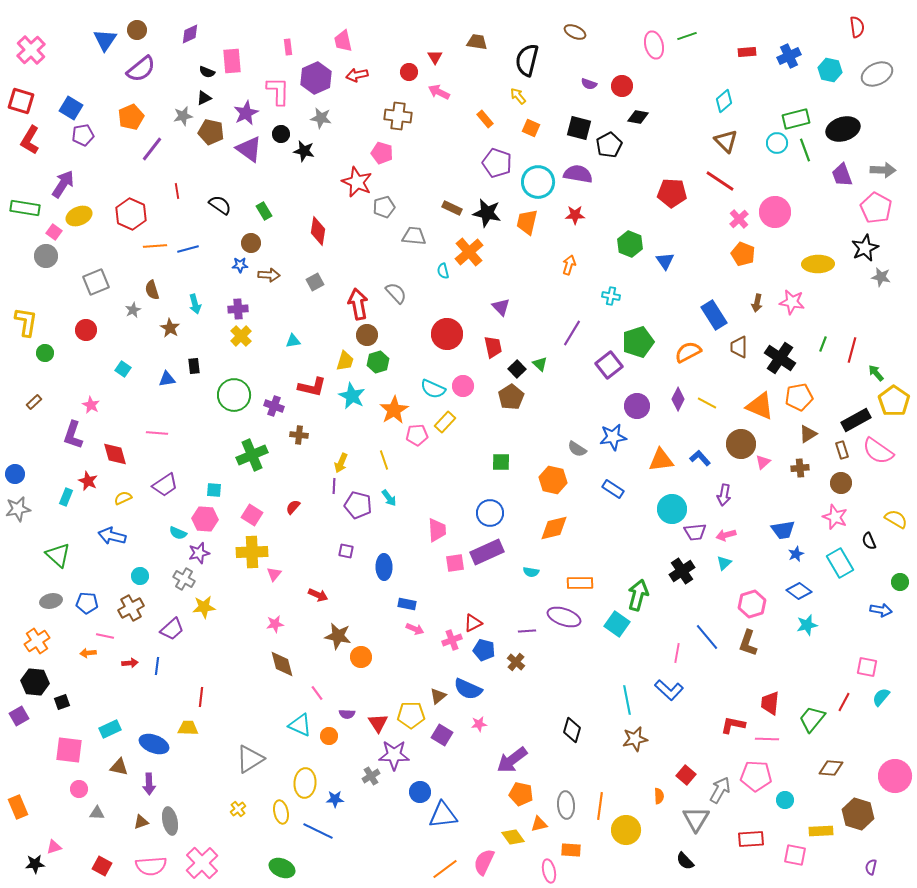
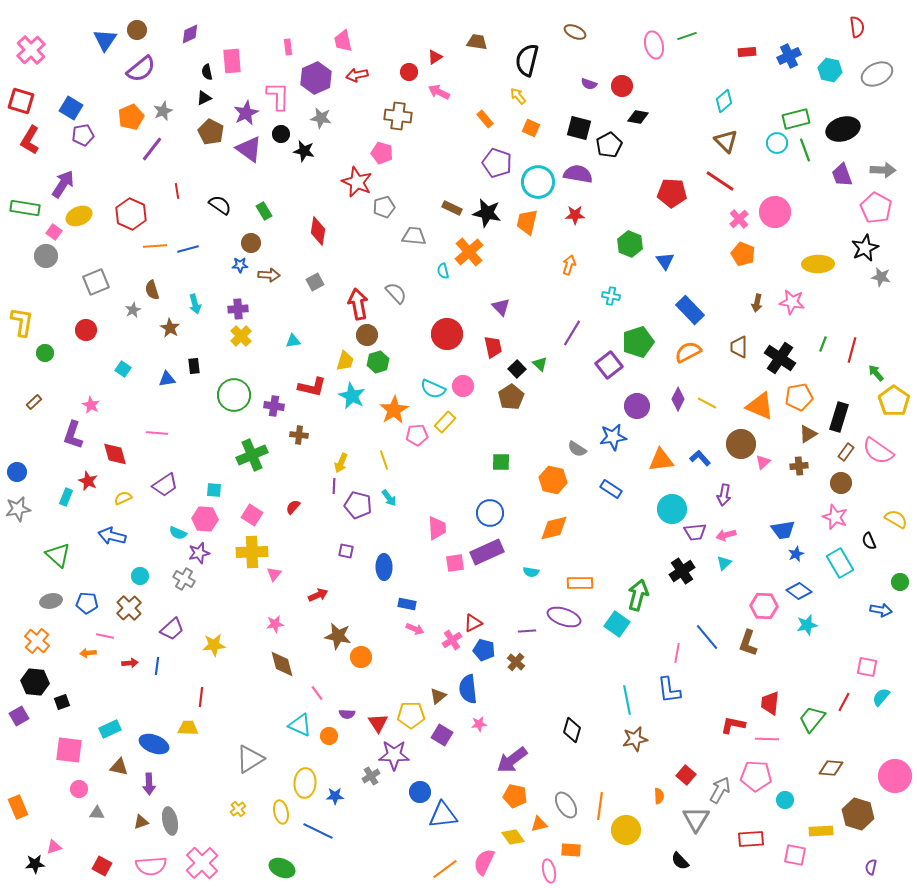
red triangle at (435, 57): rotated 28 degrees clockwise
black semicircle at (207, 72): rotated 56 degrees clockwise
pink L-shape at (278, 91): moved 5 px down
gray star at (183, 116): moved 20 px left, 5 px up; rotated 12 degrees counterclockwise
brown pentagon at (211, 132): rotated 15 degrees clockwise
blue rectangle at (714, 315): moved 24 px left, 5 px up; rotated 12 degrees counterclockwise
yellow L-shape at (26, 322): moved 4 px left
purple cross at (274, 406): rotated 12 degrees counterclockwise
black rectangle at (856, 420): moved 17 px left, 3 px up; rotated 44 degrees counterclockwise
brown rectangle at (842, 450): moved 4 px right, 2 px down; rotated 54 degrees clockwise
brown cross at (800, 468): moved 1 px left, 2 px up
blue circle at (15, 474): moved 2 px right, 2 px up
blue rectangle at (613, 489): moved 2 px left
pink trapezoid at (437, 530): moved 2 px up
red arrow at (318, 595): rotated 48 degrees counterclockwise
pink hexagon at (752, 604): moved 12 px right, 2 px down; rotated 20 degrees clockwise
yellow star at (204, 607): moved 10 px right, 38 px down
brown cross at (131, 608): moved 2 px left; rotated 15 degrees counterclockwise
pink cross at (452, 640): rotated 12 degrees counterclockwise
orange cross at (37, 641): rotated 15 degrees counterclockwise
blue semicircle at (468, 689): rotated 60 degrees clockwise
blue L-shape at (669, 690): rotated 40 degrees clockwise
orange pentagon at (521, 794): moved 6 px left, 2 px down
blue star at (335, 799): moved 3 px up
gray ellipse at (566, 805): rotated 28 degrees counterclockwise
black semicircle at (685, 861): moved 5 px left
